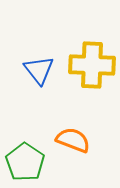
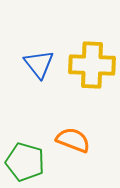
blue triangle: moved 6 px up
green pentagon: rotated 18 degrees counterclockwise
